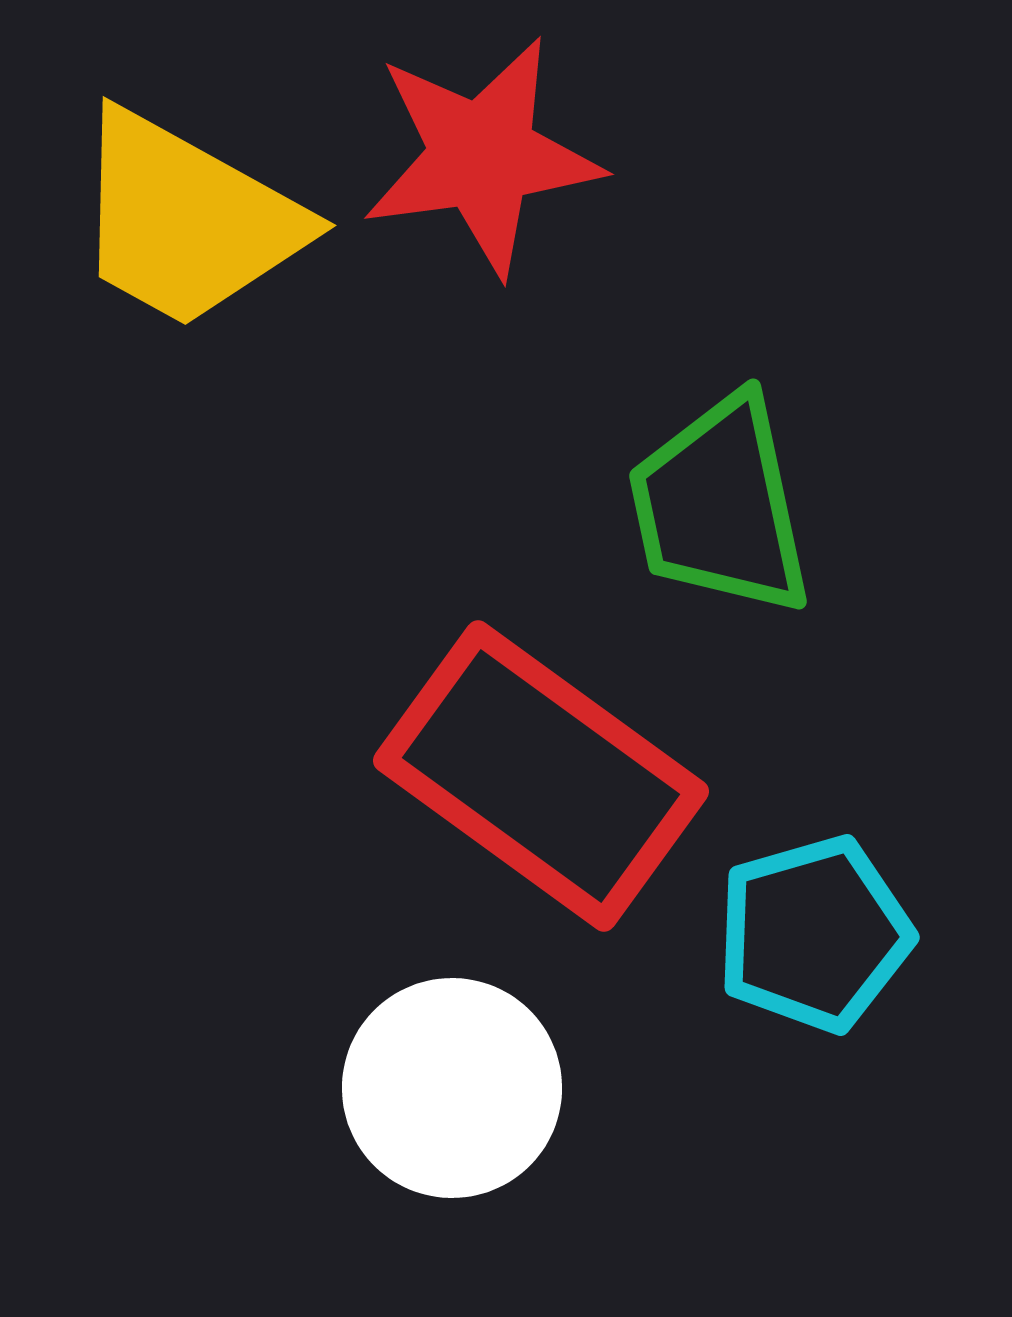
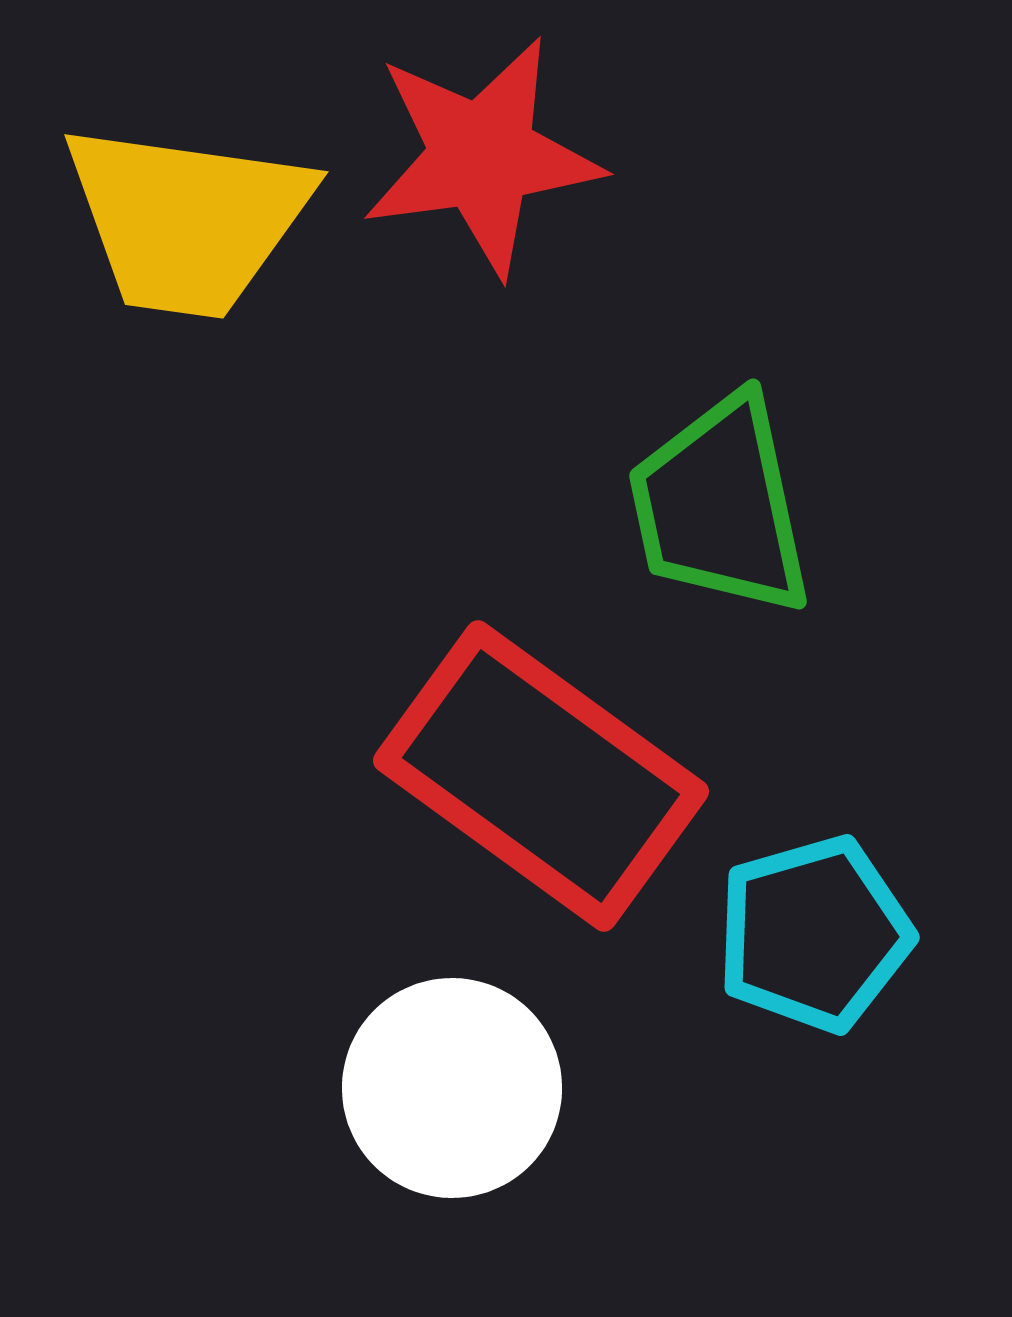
yellow trapezoid: rotated 21 degrees counterclockwise
